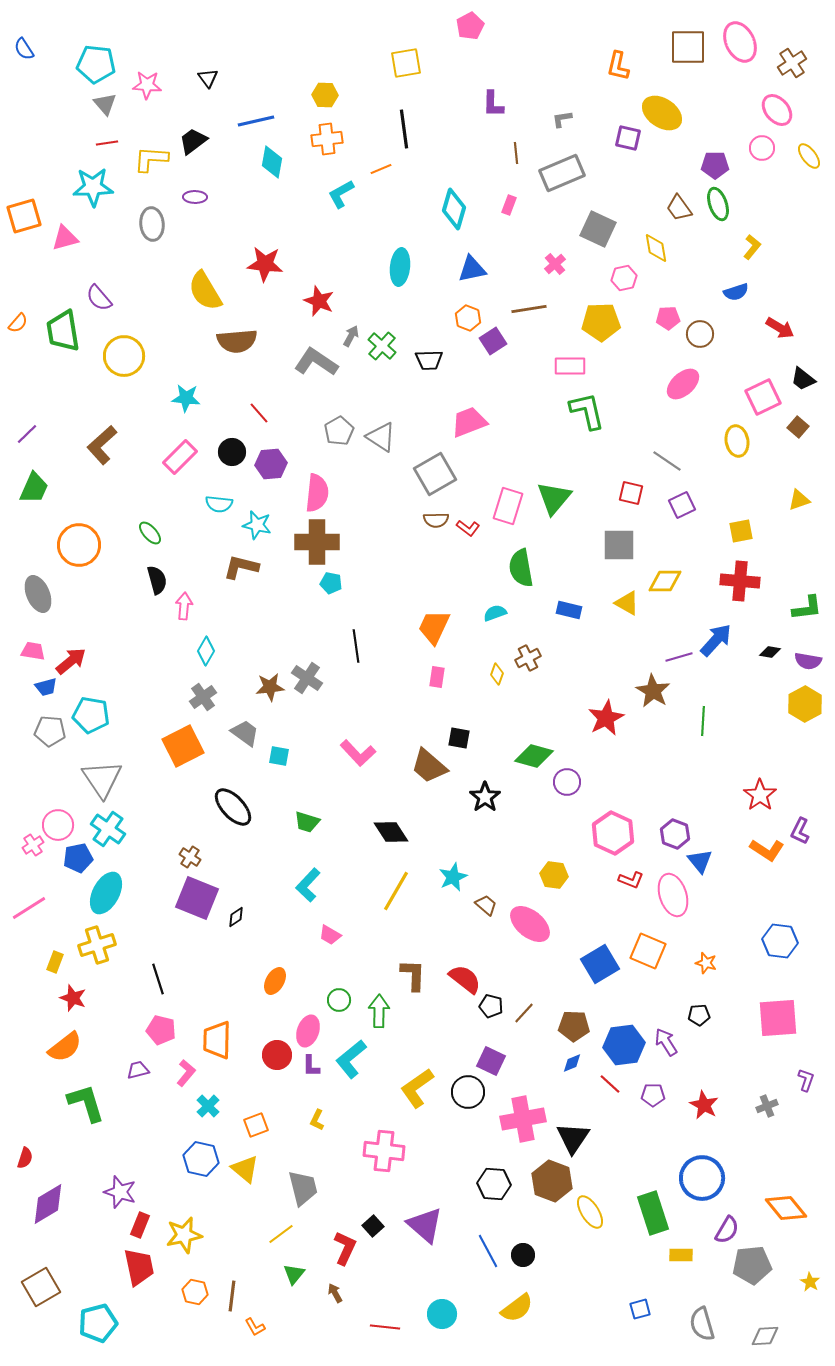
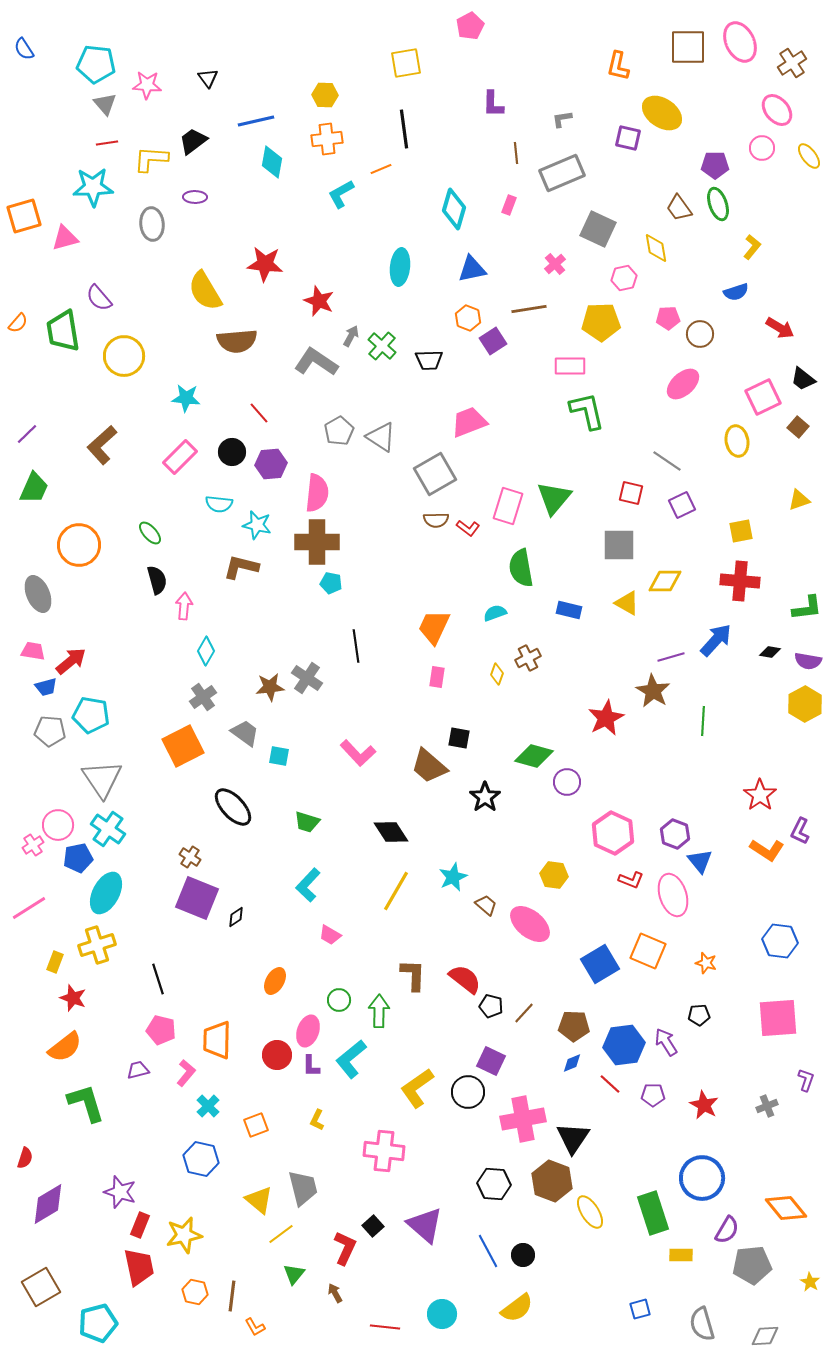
purple line at (679, 657): moved 8 px left
yellow triangle at (245, 1169): moved 14 px right, 31 px down
